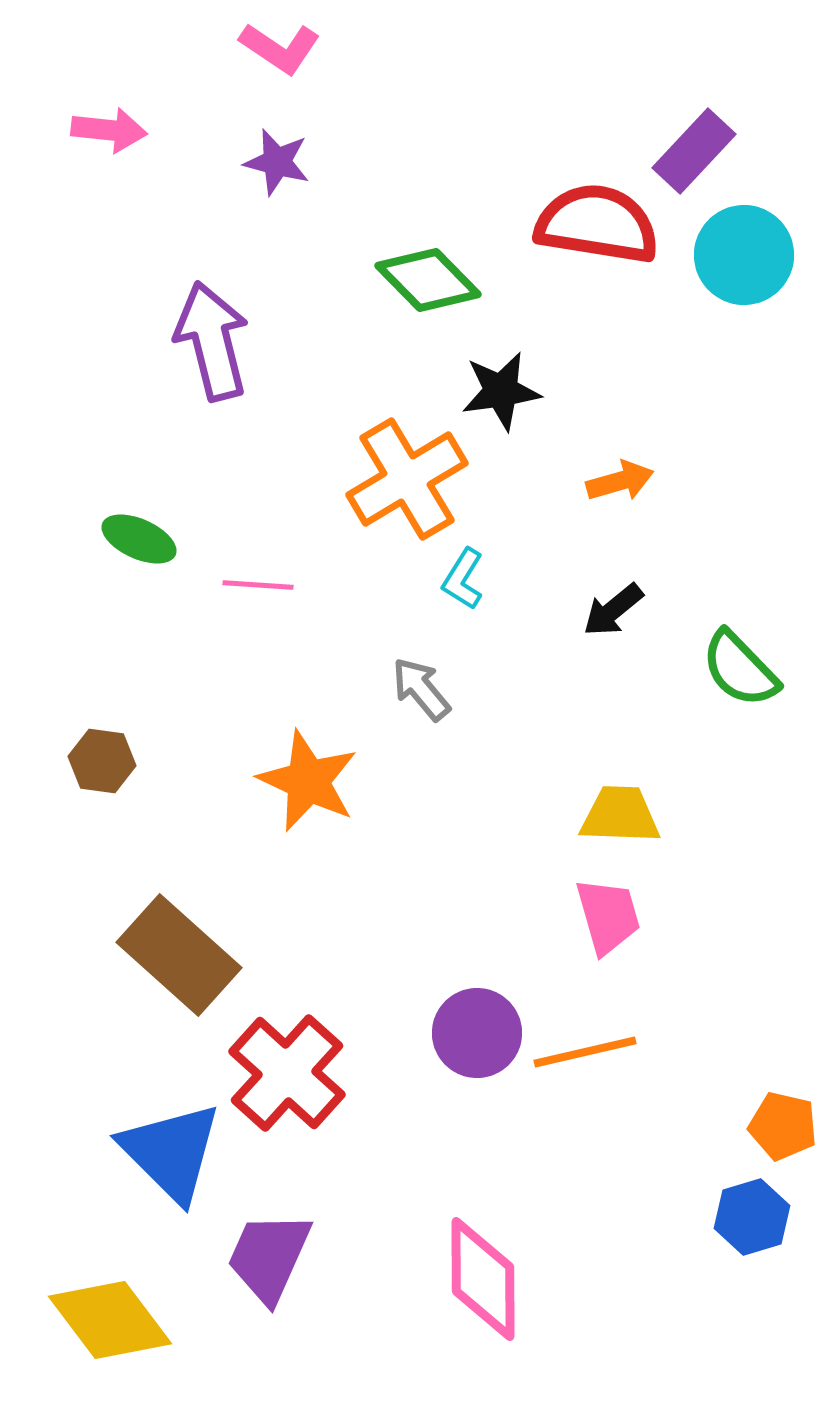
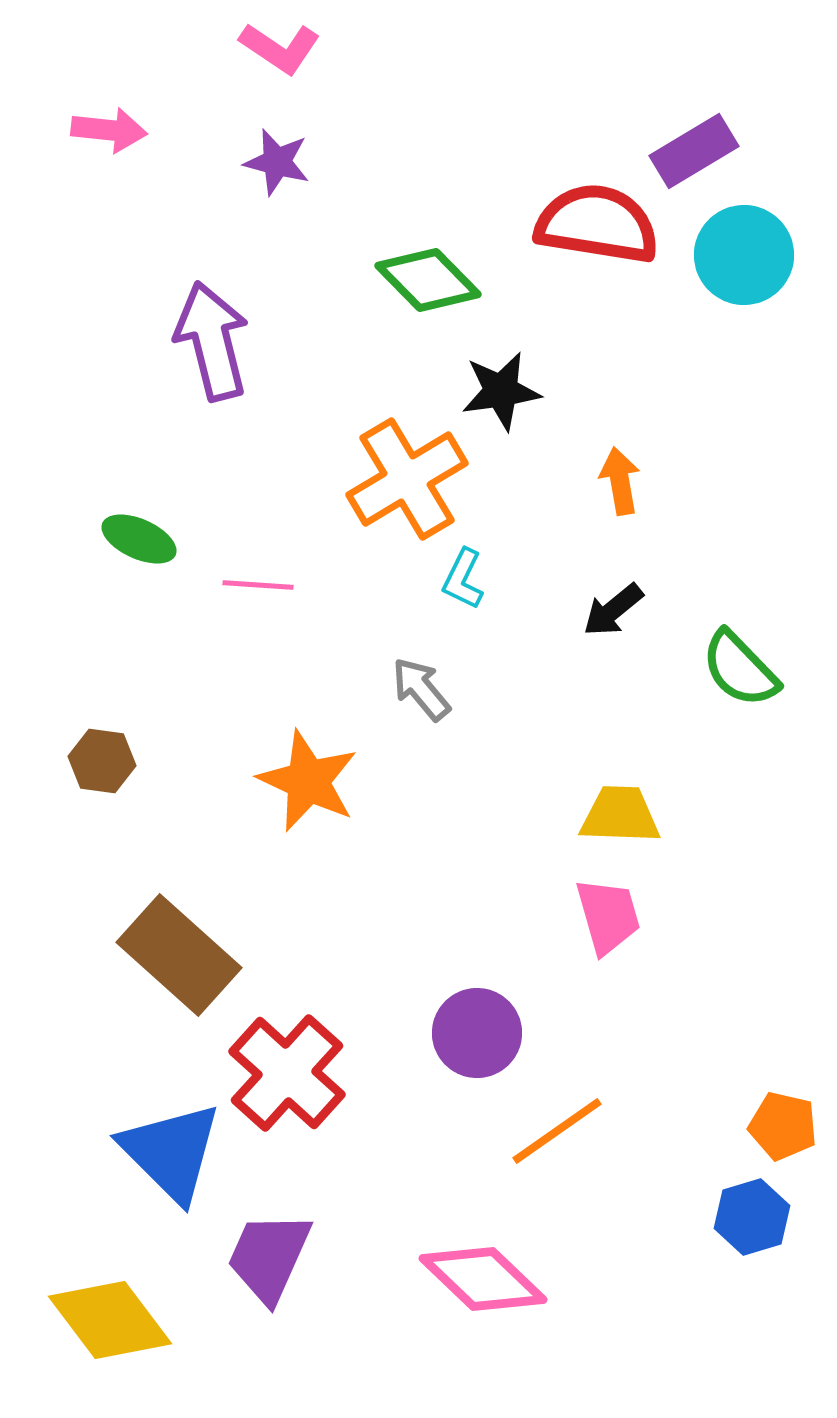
purple rectangle: rotated 16 degrees clockwise
orange arrow: rotated 84 degrees counterclockwise
cyan L-shape: rotated 6 degrees counterclockwise
orange line: moved 28 px left, 79 px down; rotated 22 degrees counterclockwise
pink diamond: rotated 46 degrees counterclockwise
